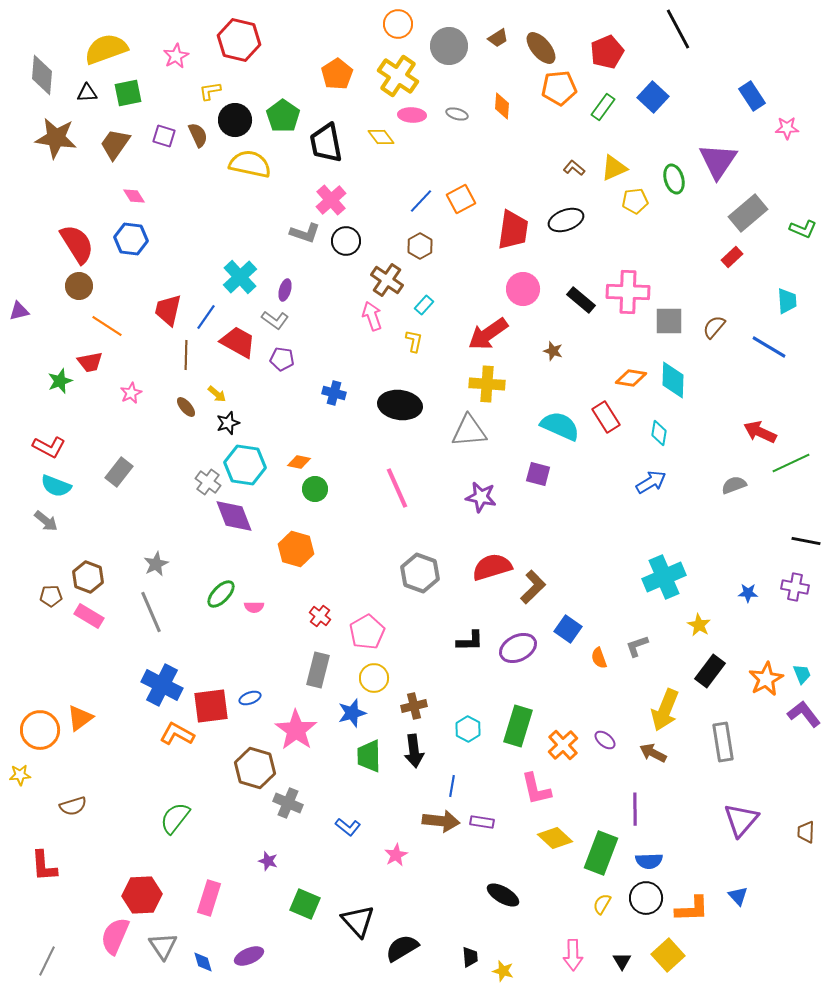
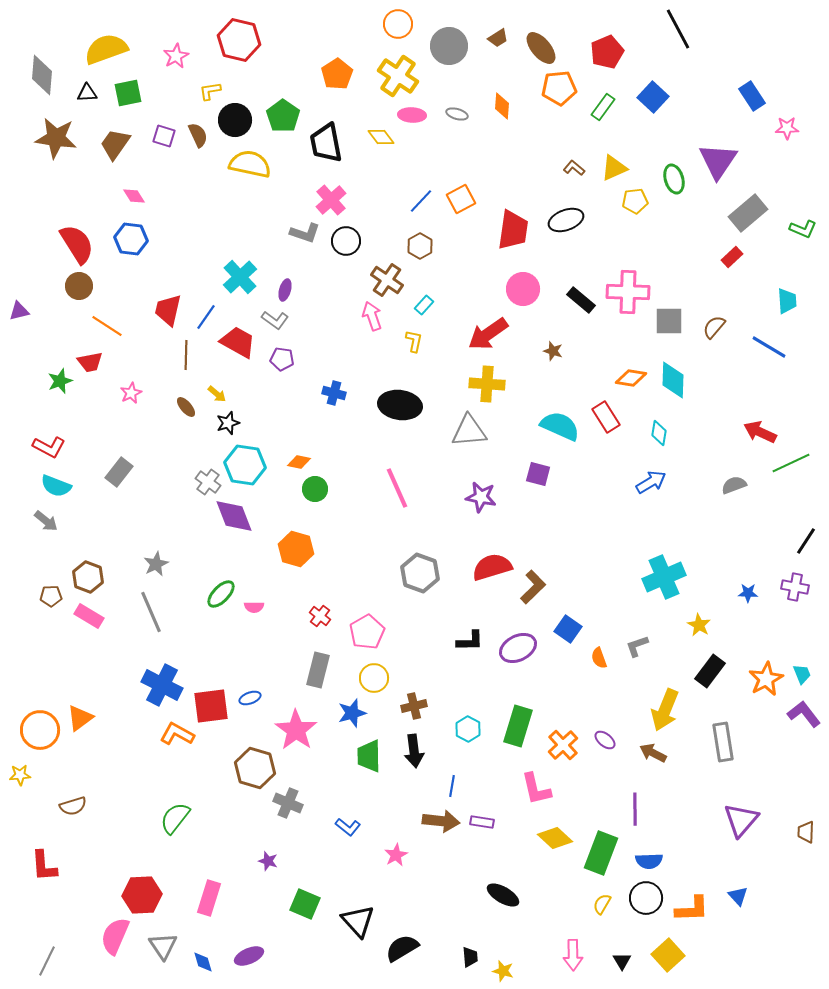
black line at (806, 541): rotated 68 degrees counterclockwise
